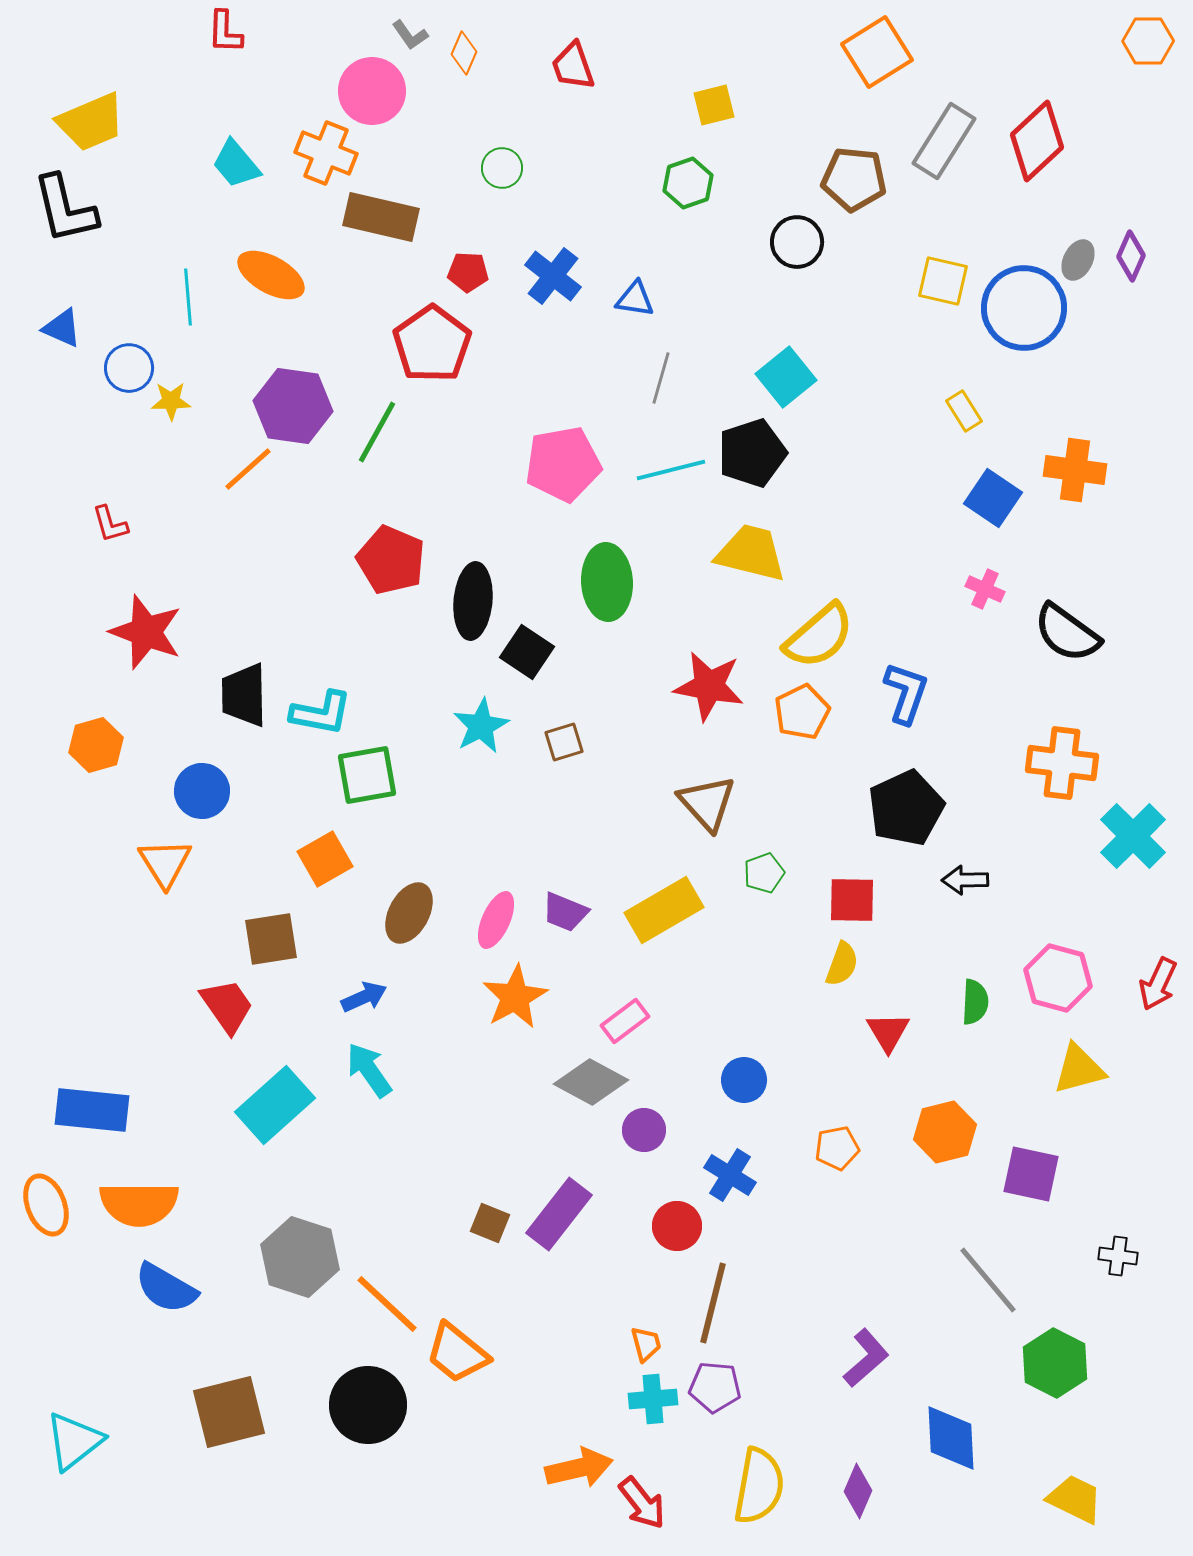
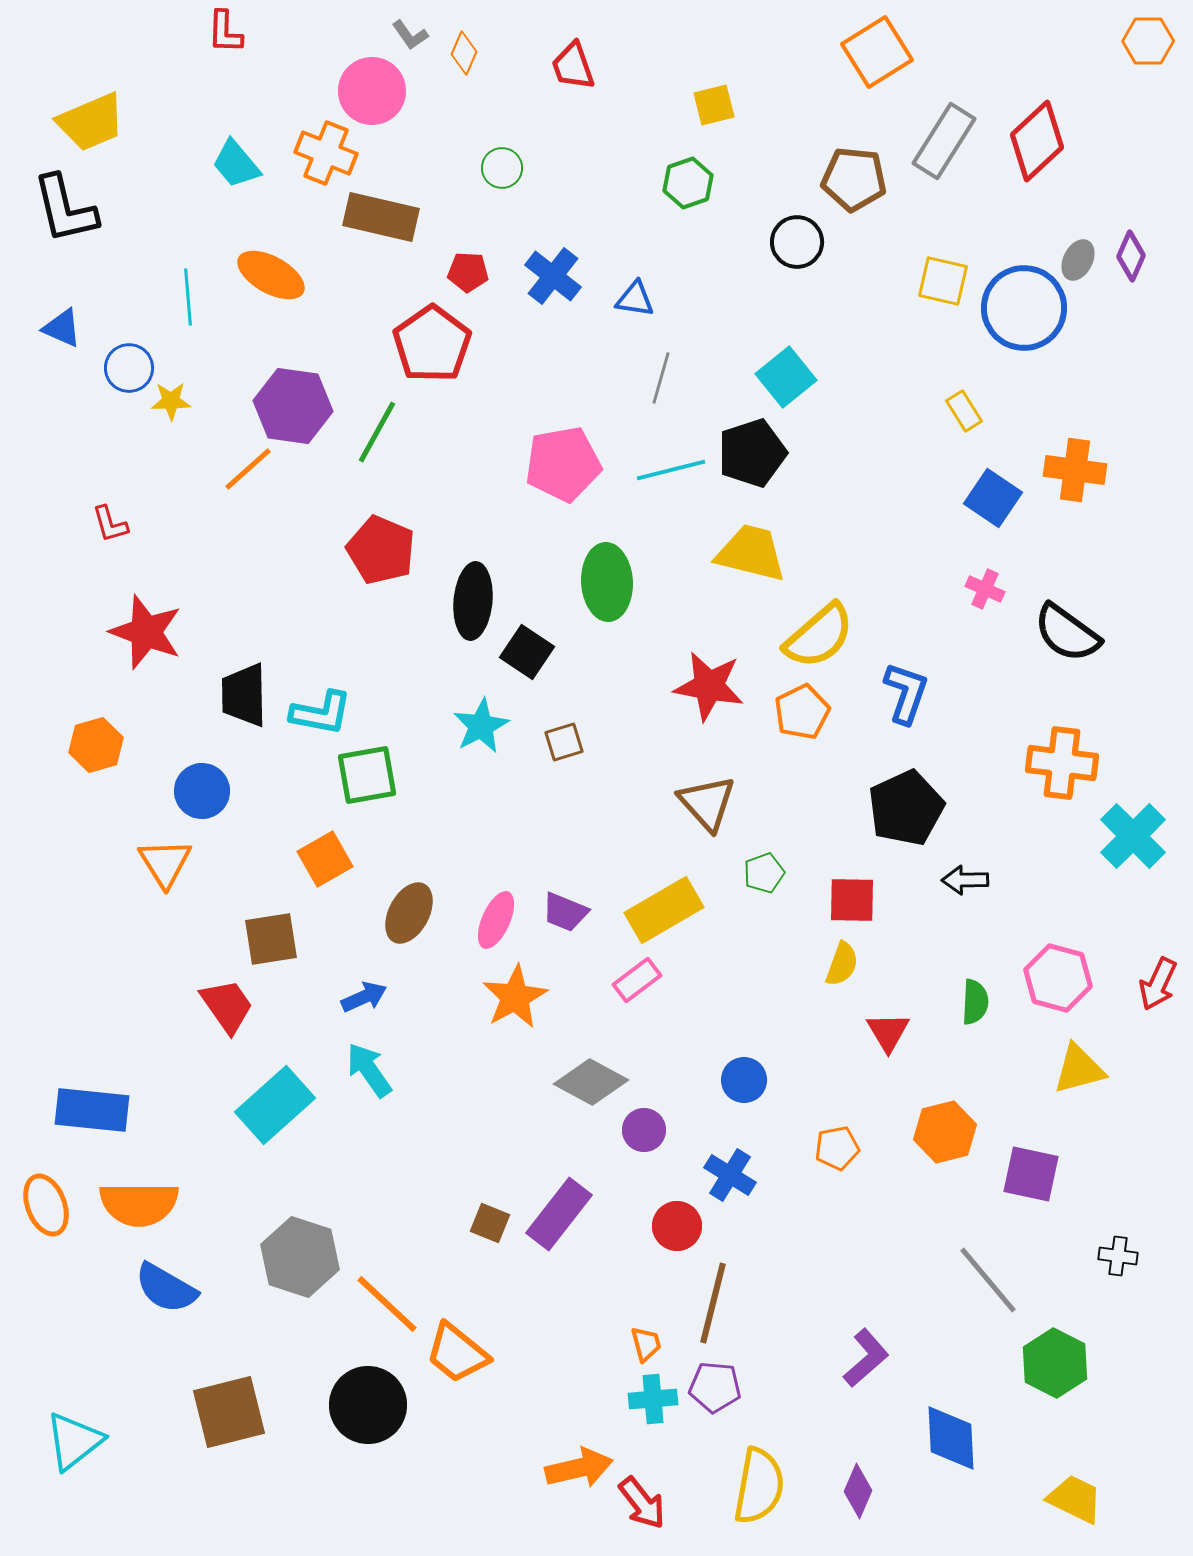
red pentagon at (391, 560): moved 10 px left, 10 px up
pink rectangle at (625, 1021): moved 12 px right, 41 px up
